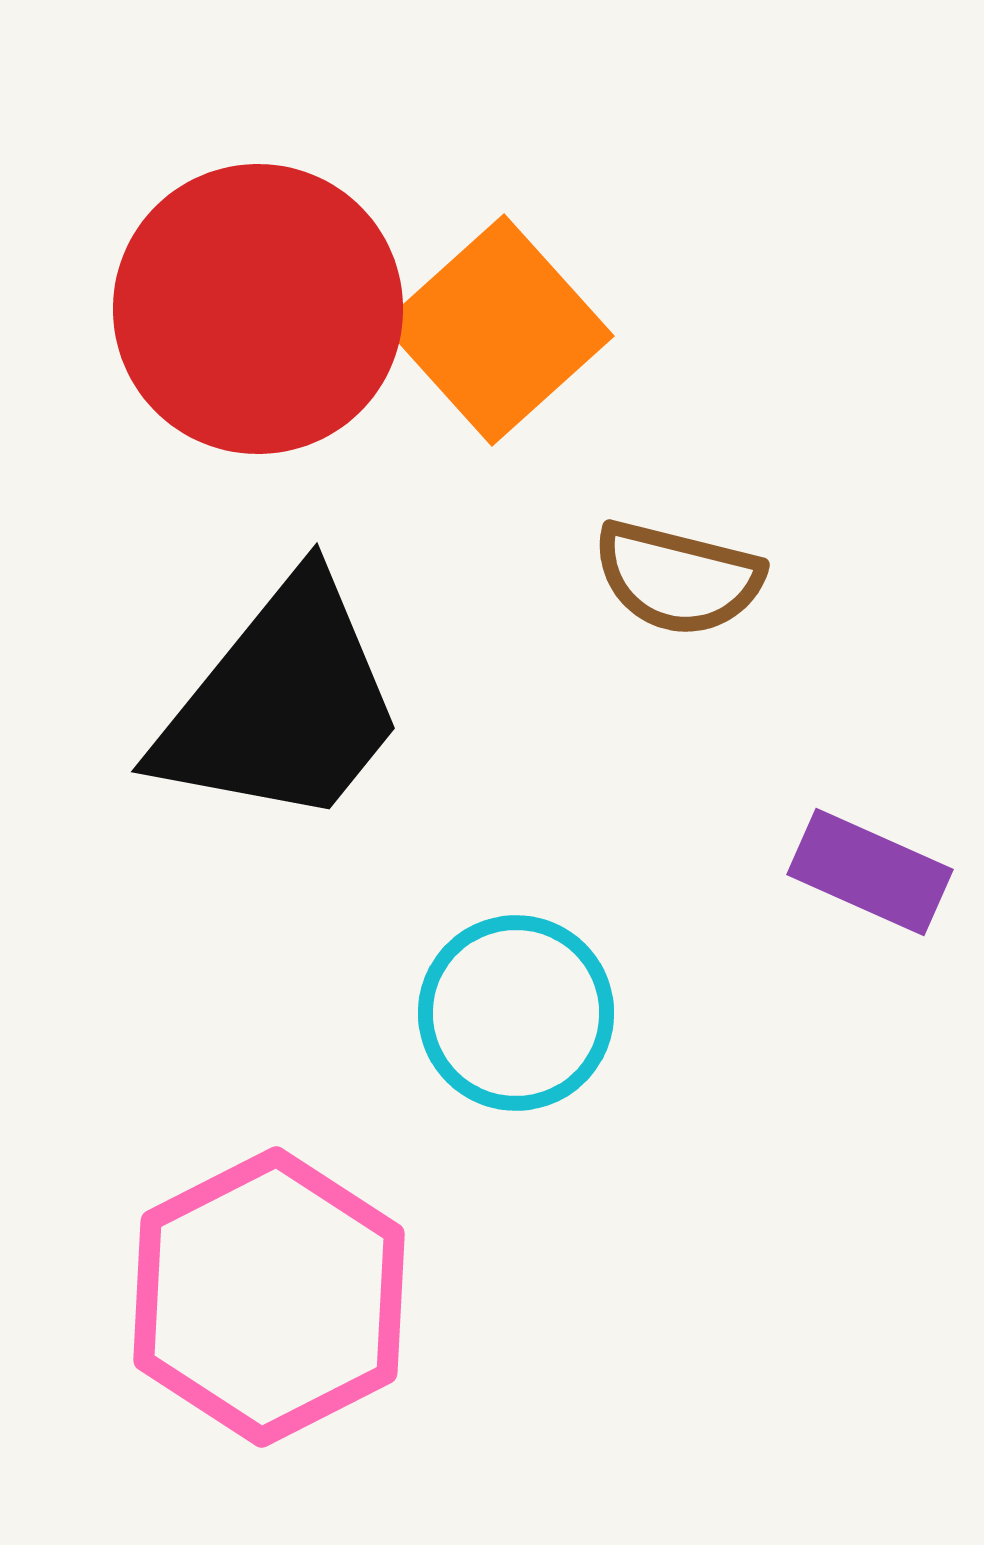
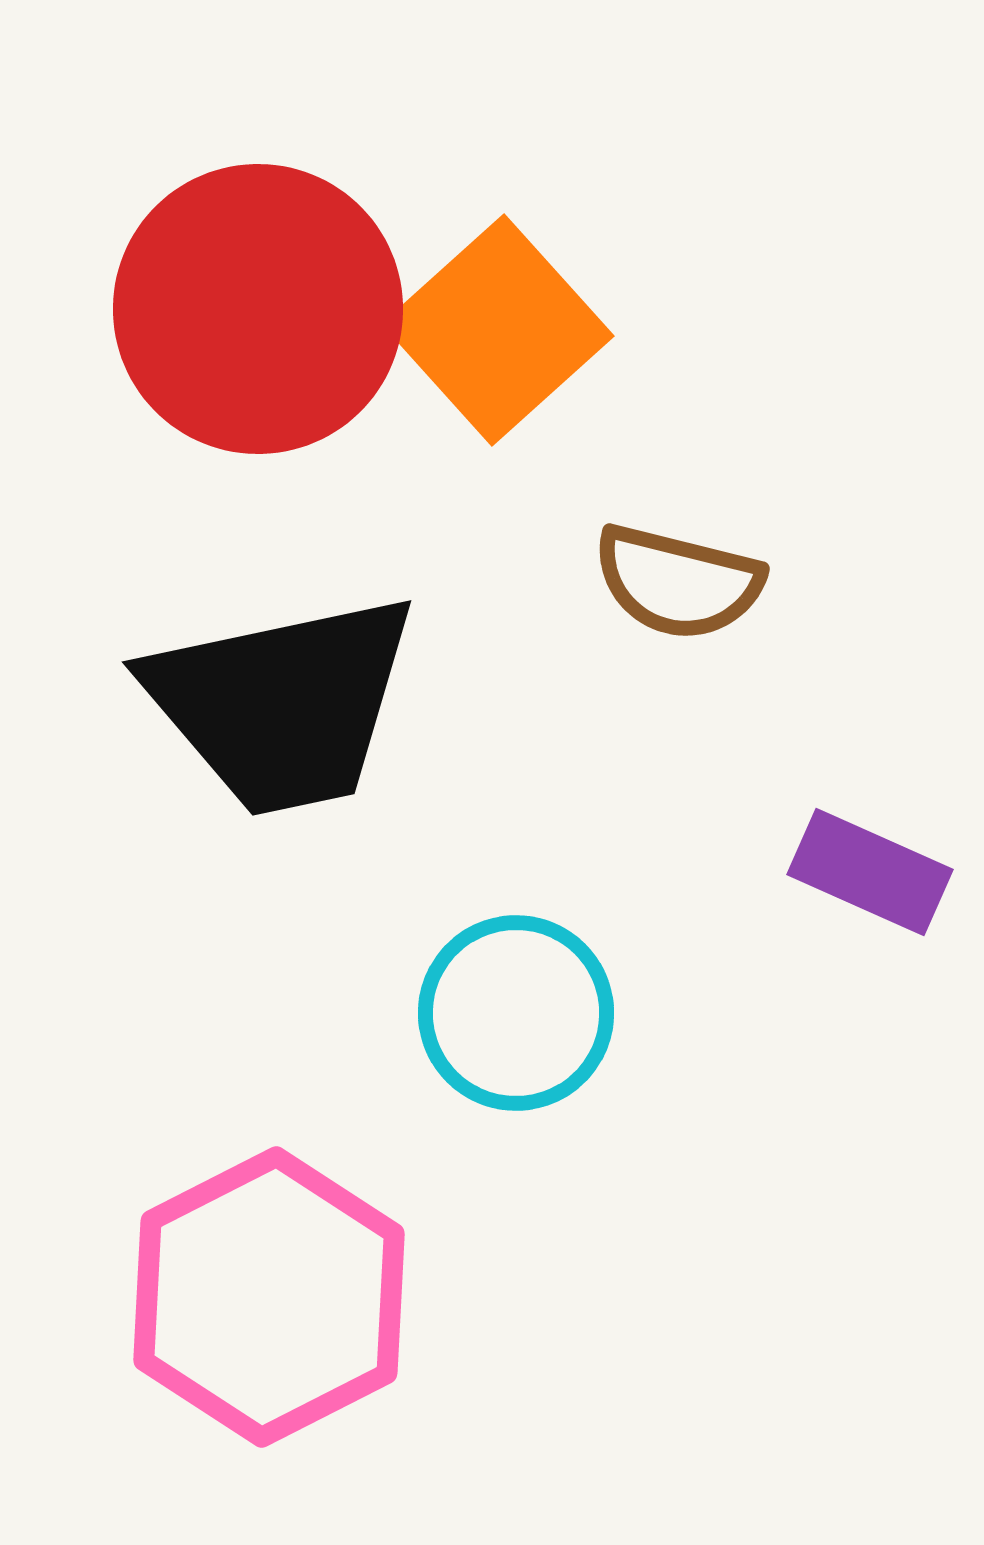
brown semicircle: moved 4 px down
black trapezoid: rotated 39 degrees clockwise
